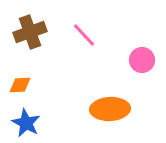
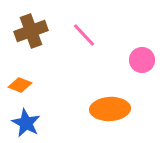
brown cross: moved 1 px right, 1 px up
orange diamond: rotated 25 degrees clockwise
